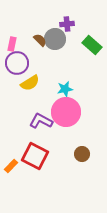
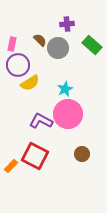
gray circle: moved 3 px right, 9 px down
purple circle: moved 1 px right, 2 px down
cyan star: rotated 14 degrees counterclockwise
pink circle: moved 2 px right, 2 px down
